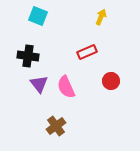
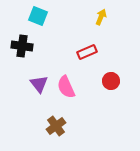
black cross: moved 6 px left, 10 px up
